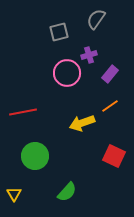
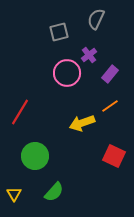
gray semicircle: rotated 10 degrees counterclockwise
purple cross: rotated 21 degrees counterclockwise
red line: moved 3 px left; rotated 48 degrees counterclockwise
green semicircle: moved 13 px left
